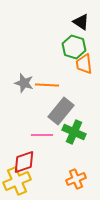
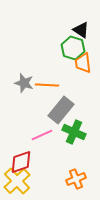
black triangle: moved 8 px down
green hexagon: moved 1 px left, 1 px down
orange trapezoid: moved 1 px left, 1 px up
gray rectangle: moved 1 px up
pink line: rotated 25 degrees counterclockwise
red diamond: moved 3 px left
yellow cross: rotated 20 degrees counterclockwise
